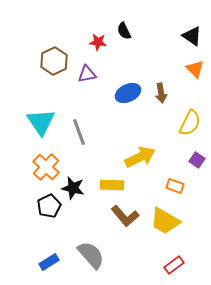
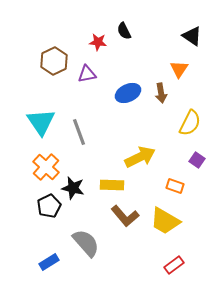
orange triangle: moved 16 px left; rotated 18 degrees clockwise
gray semicircle: moved 5 px left, 12 px up
